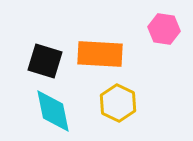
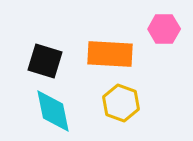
pink hexagon: rotated 8 degrees counterclockwise
orange rectangle: moved 10 px right
yellow hexagon: moved 3 px right; rotated 6 degrees counterclockwise
